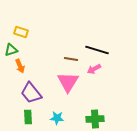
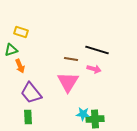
pink arrow: rotated 136 degrees counterclockwise
cyan star: moved 26 px right, 4 px up
